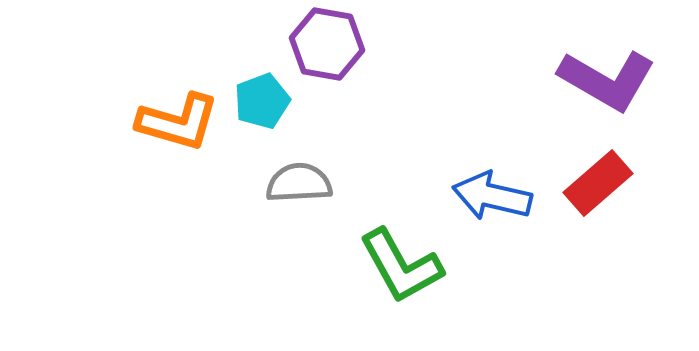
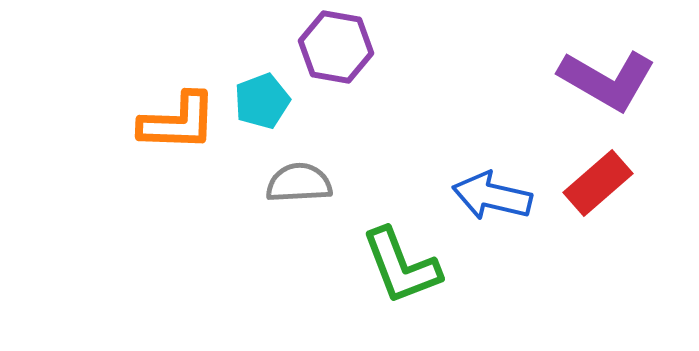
purple hexagon: moved 9 px right, 3 px down
orange L-shape: rotated 14 degrees counterclockwise
green L-shape: rotated 8 degrees clockwise
